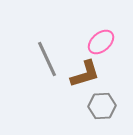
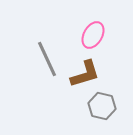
pink ellipse: moved 8 px left, 7 px up; rotated 20 degrees counterclockwise
gray hexagon: rotated 16 degrees clockwise
